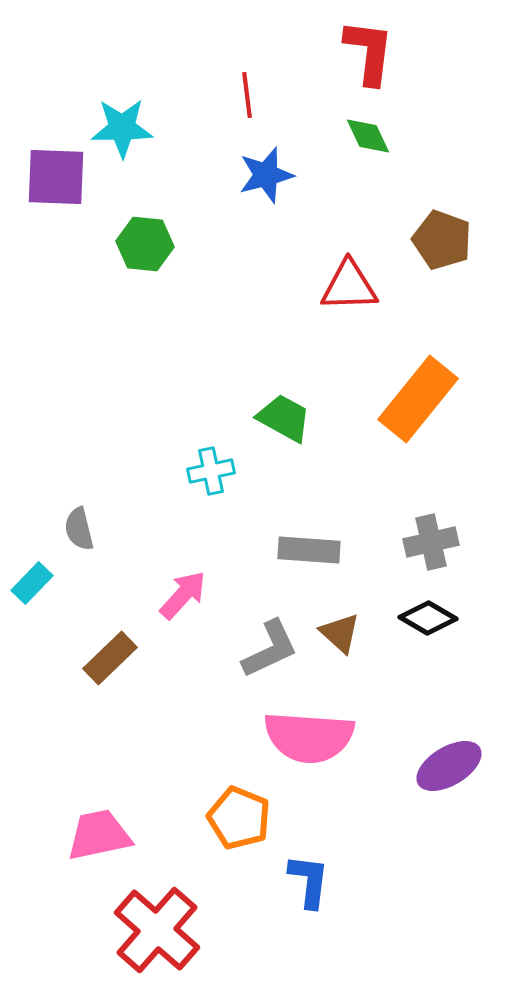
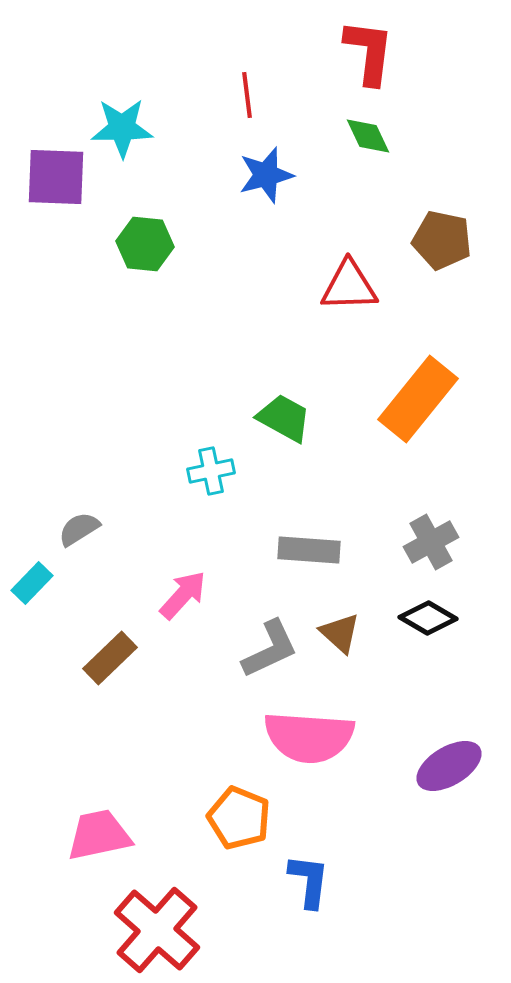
brown pentagon: rotated 8 degrees counterclockwise
gray semicircle: rotated 72 degrees clockwise
gray cross: rotated 16 degrees counterclockwise
